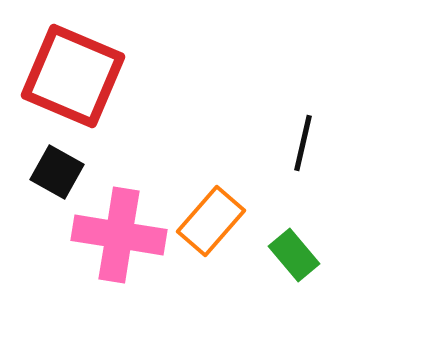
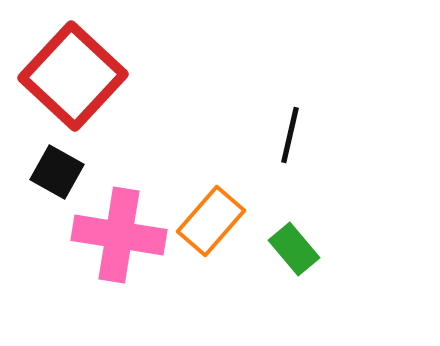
red square: rotated 20 degrees clockwise
black line: moved 13 px left, 8 px up
green rectangle: moved 6 px up
